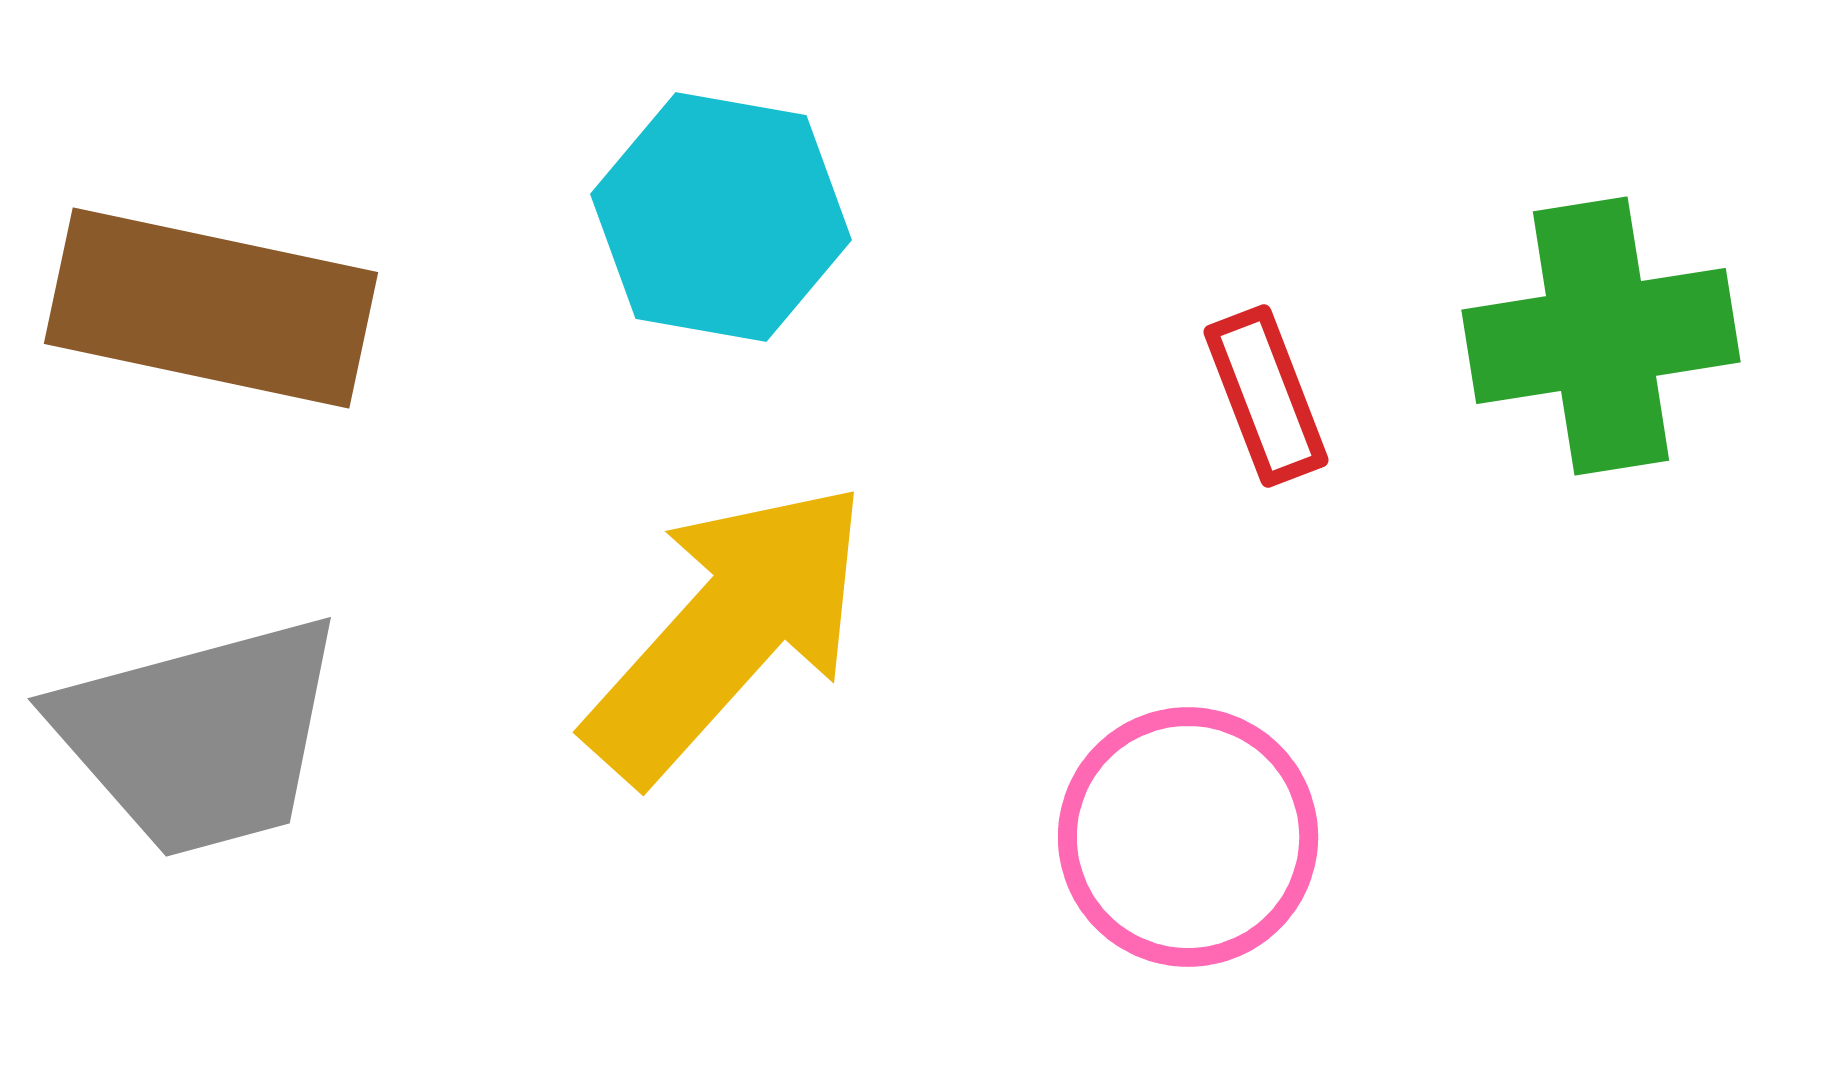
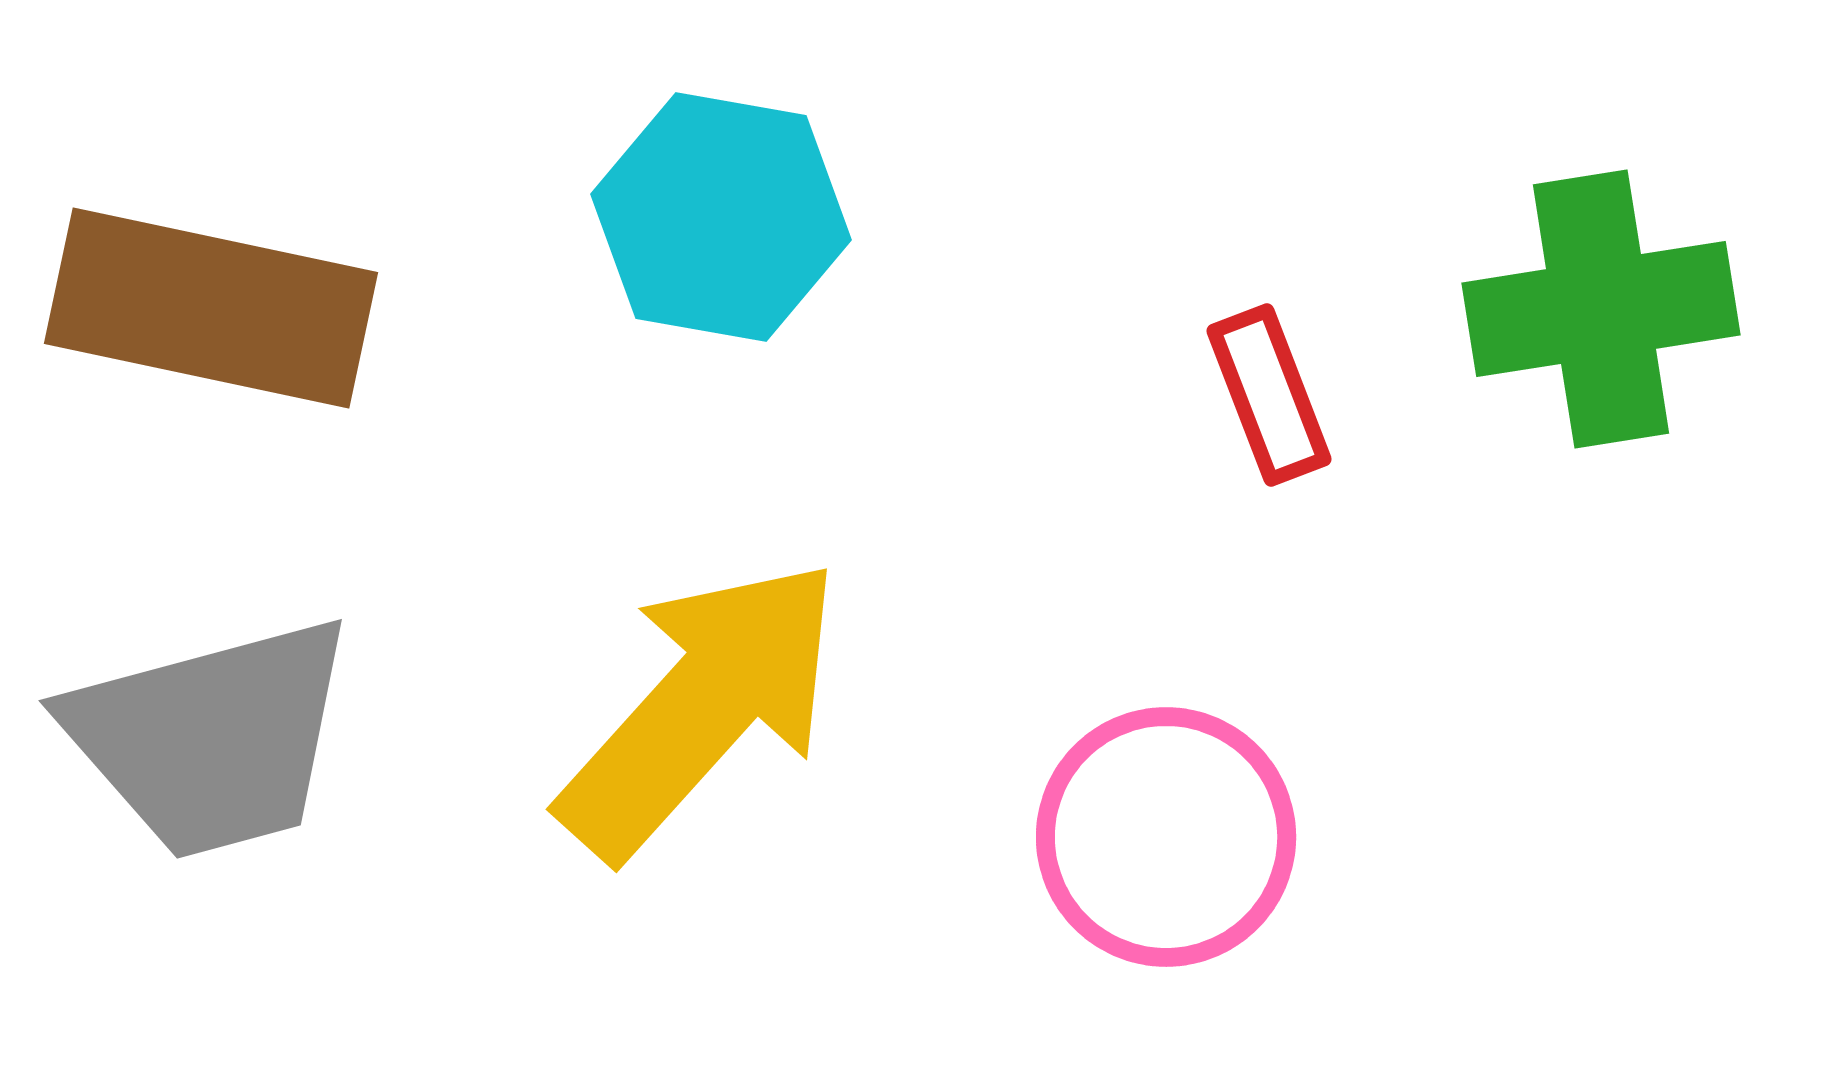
green cross: moved 27 px up
red rectangle: moved 3 px right, 1 px up
yellow arrow: moved 27 px left, 77 px down
gray trapezoid: moved 11 px right, 2 px down
pink circle: moved 22 px left
